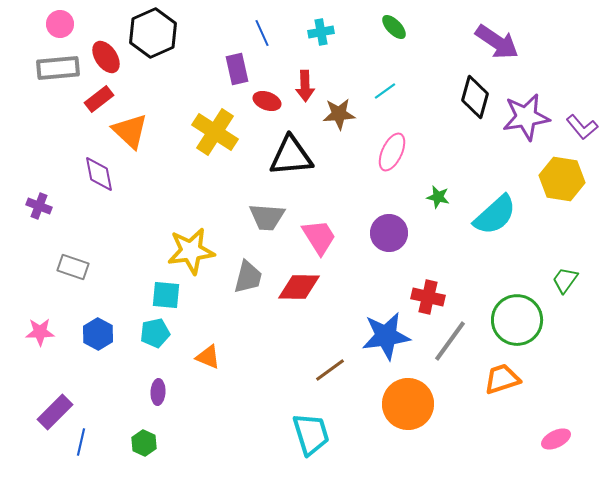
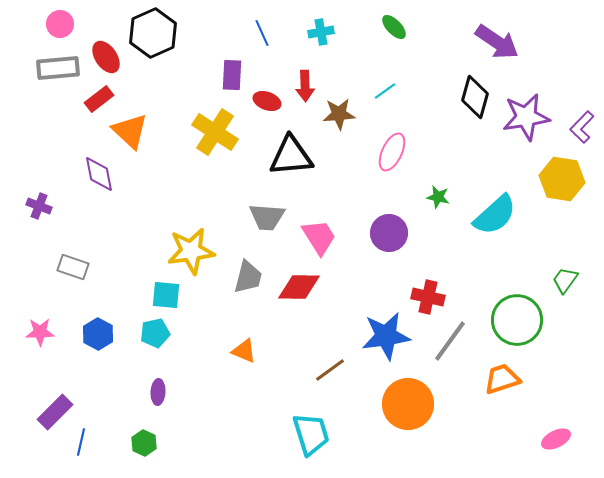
purple rectangle at (237, 69): moved 5 px left, 6 px down; rotated 16 degrees clockwise
purple L-shape at (582, 127): rotated 84 degrees clockwise
orange triangle at (208, 357): moved 36 px right, 6 px up
